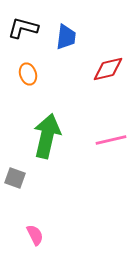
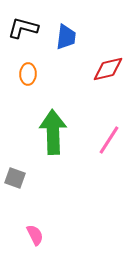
orange ellipse: rotated 20 degrees clockwise
green arrow: moved 6 px right, 4 px up; rotated 15 degrees counterclockwise
pink line: moved 2 px left; rotated 44 degrees counterclockwise
